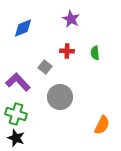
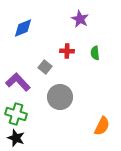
purple star: moved 9 px right
orange semicircle: moved 1 px down
